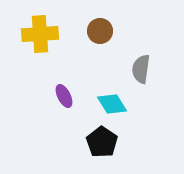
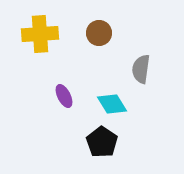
brown circle: moved 1 px left, 2 px down
